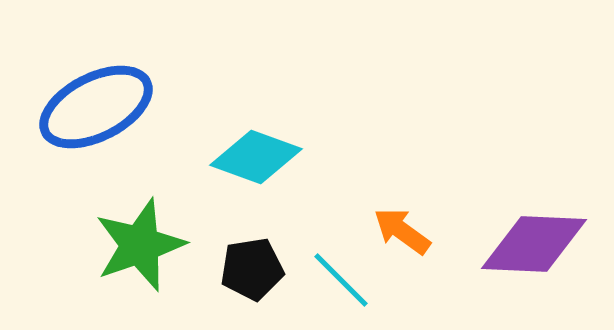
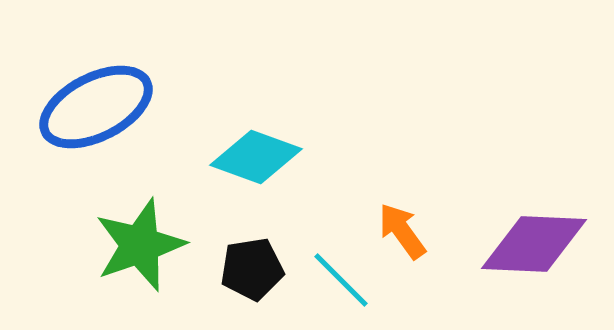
orange arrow: rotated 18 degrees clockwise
